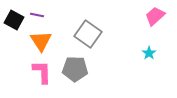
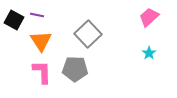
pink trapezoid: moved 6 px left, 1 px down
gray square: rotated 12 degrees clockwise
